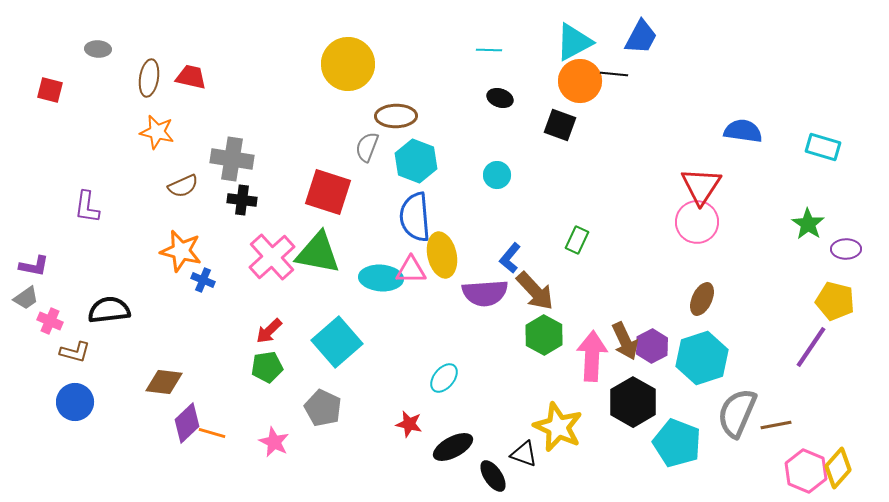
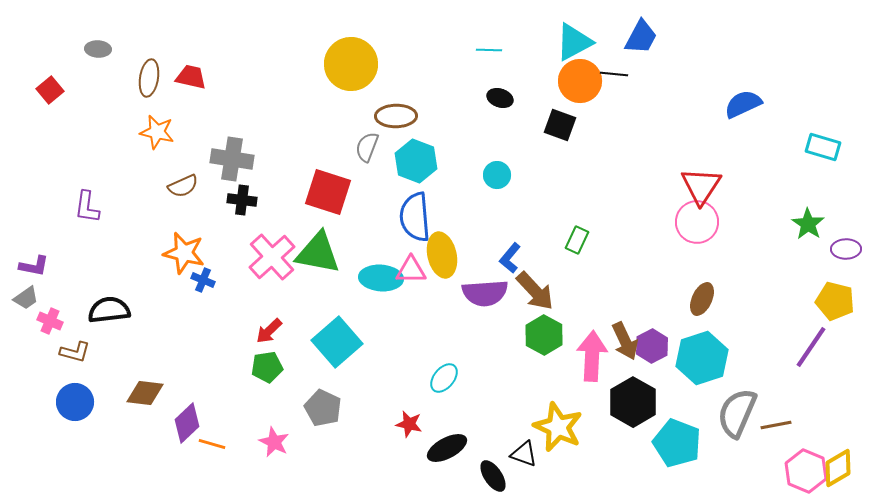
yellow circle at (348, 64): moved 3 px right
red square at (50, 90): rotated 36 degrees clockwise
blue semicircle at (743, 131): moved 27 px up; rotated 33 degrees counterclockwise
orange star at (181, 251): moved 3 px right, 2 px down
brown diamond at (164, 382): moved 19 px left, 11 px down
orange line at (212, 433): moved 11 px down
black ellipse at (453, 447): moved 6 px left, 1 px down
yellow diamond at (838, 468): rotated 18 degrees clockwise
